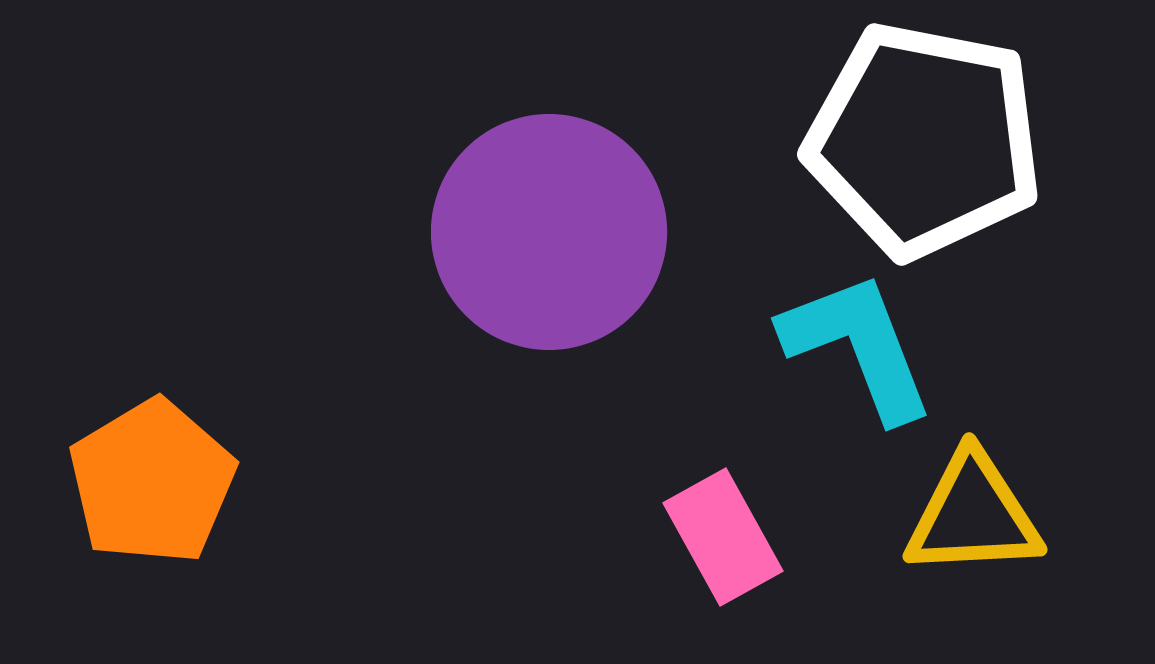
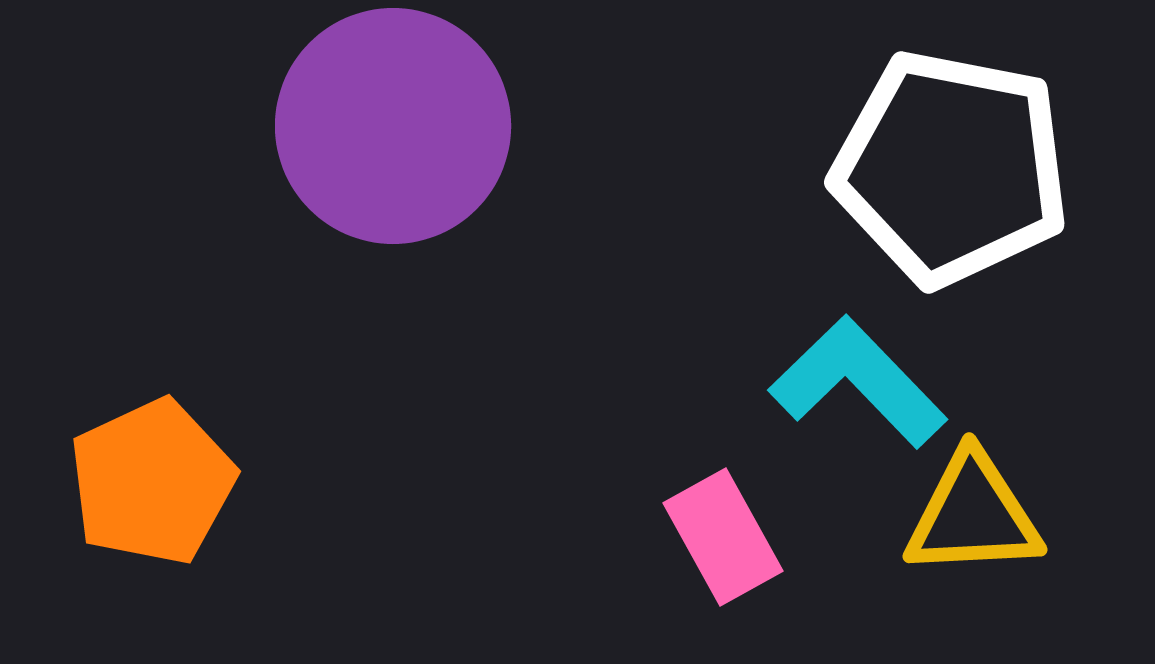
white pentagon: moved 27 px right, 28 px down
purple circle: moved 156 px left, 106 px up
cyan L-shape: moved 36 px down; rotated 23 degrees counterclockwise
orange pentagon: rotated 6 degrees clockwise
